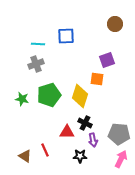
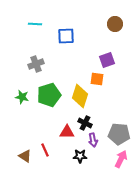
cyan line: moved 3 px left, 20 px up
green star: moved 2 px up
